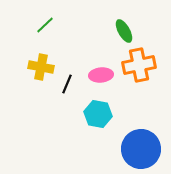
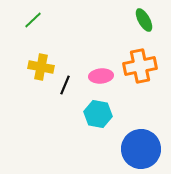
green line: moved 12 px left, 5 px up
green ellipse: moved 20 px right, 11 px up
orange cross: moved 1 px right, 1 px down
pink ellipse: moved 1 px down
black line: moved 2 px left, 1 px down
